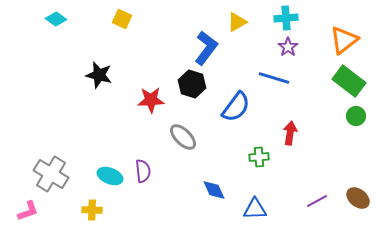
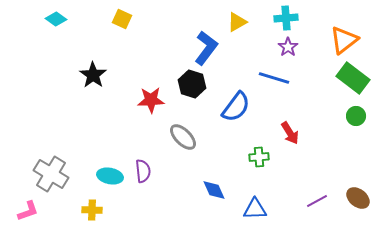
black star: moved 6 px left; rotated 20 degrees clockwise
green rectangle: moved 4 px right, 3 px up
red arrow: rotated 140 degrees clockwise
cyan ellipse: rotated 10 degrees counterclockwise
